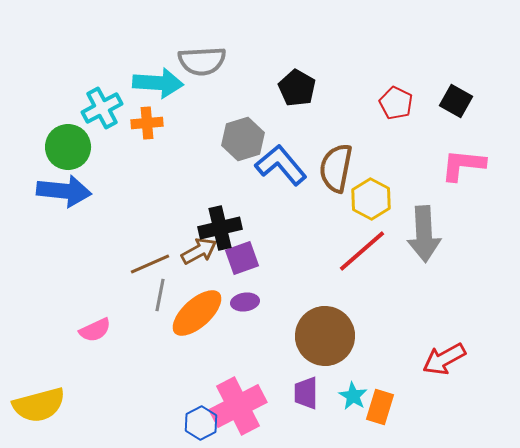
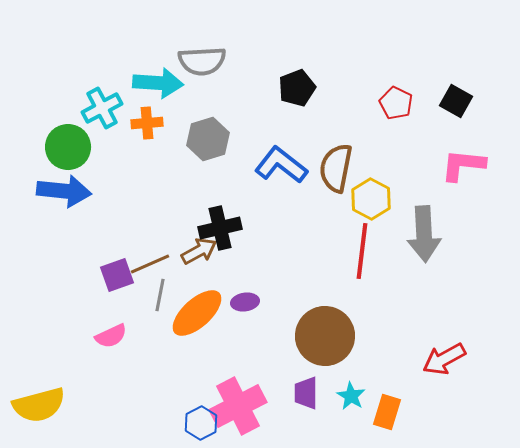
black pentagon: rotated 21 degrees clockwise
gray hexagon: moved 35 px left
blue L-shape: rotated 12 degrees counterclockwise
red line: rotated 42 degrees counterclockwise
purple square: moved 125 px left, 17 px down
pink semicircle: moved 16 px right, 6 px down
cyan star: moved 2 px left
orange rectangle: moved 7 px right, 5 px down
